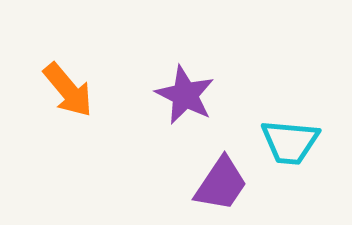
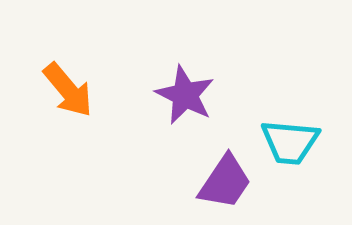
purple trapezoid: moved 4 px right, 2 px up
